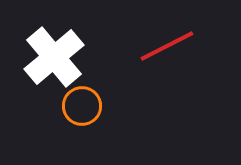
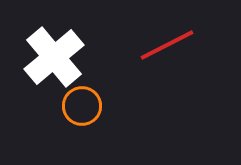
red line: moved 1 px up
